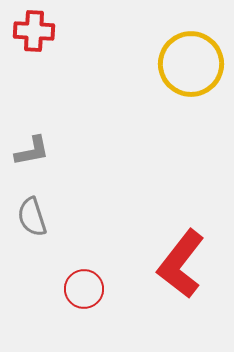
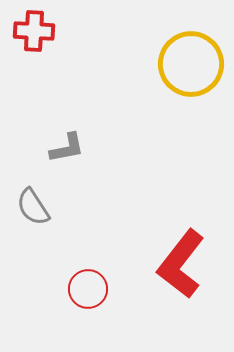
gray L-shape: moved 35 px right, 3 px up
gray semicircle: moved 1 px right, 10 px up; rotated 15 degrees counterclockwise
red circle: moved 4 px right
